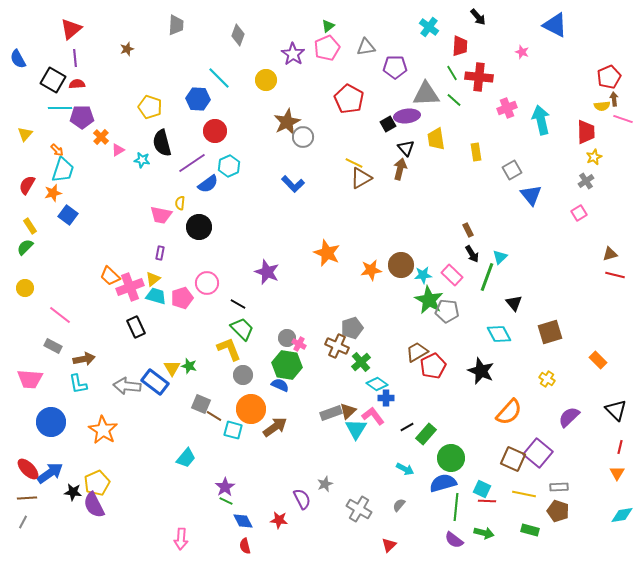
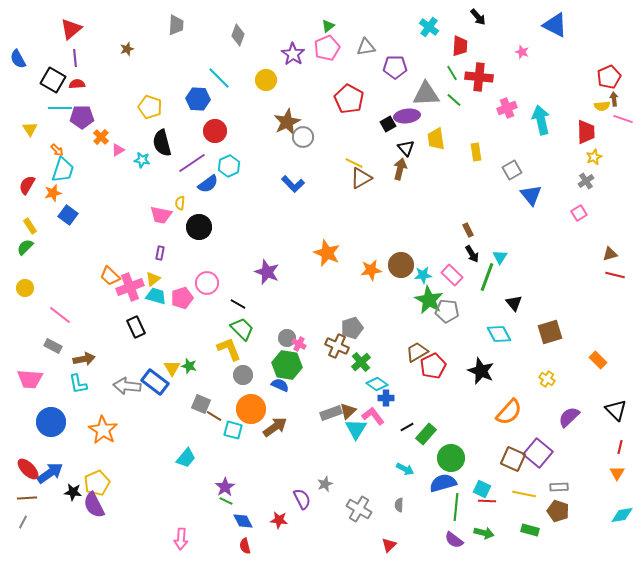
yellow triangle at (25, 134): moved 5 px right, 5 px up; rotated 14 degrees counterclockwise
cyan triangle at (500, 257): rotated 14 degrees counterclockwise
gray semicircle at (399, 505): rotated 40 degrees counterclockwise
